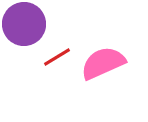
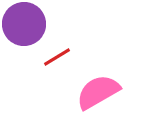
pink semicircle: moved 5 px left, 29 px down; rotated 6 degrees counterclockwise
